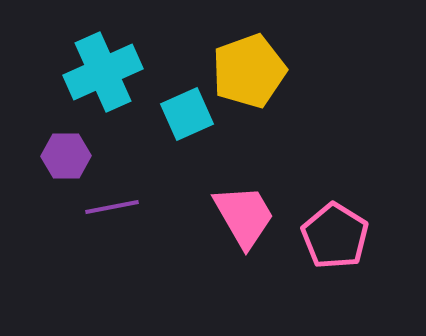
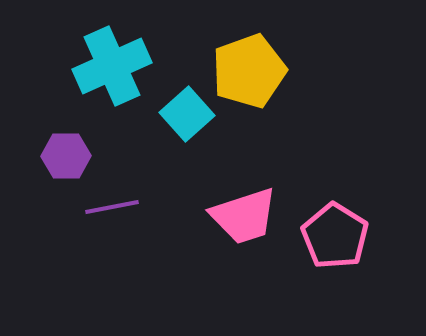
cyan cross: moved 9 px right, 6 px up
cyan square: rotated 18 degrees counterclockwise
pink trapezoid: rotated 102 degrees clockwise
